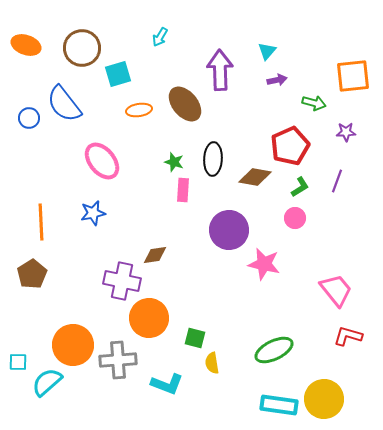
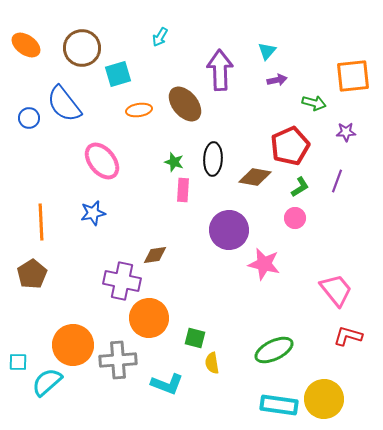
orange ellipse at (26, 45): rotated 16 degrees clockwise
